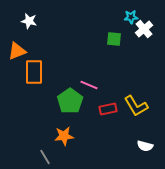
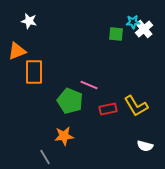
cyan star: moved 2 px right, 5 px down
green square: moved 2 px right, 5 px up
green pentagon: rotated 15 degrees counterclockwise
